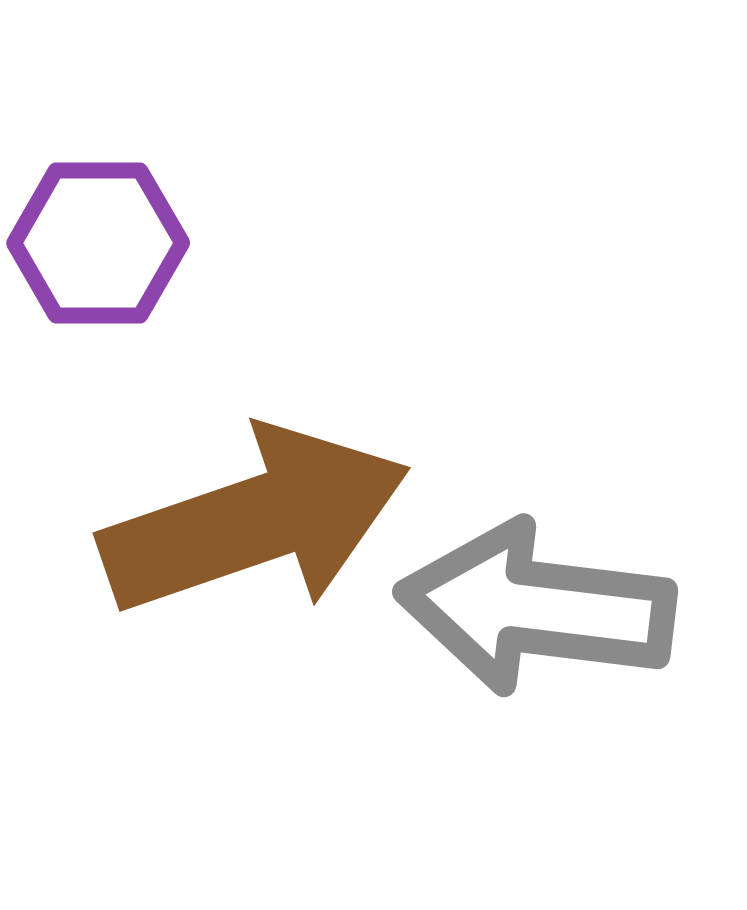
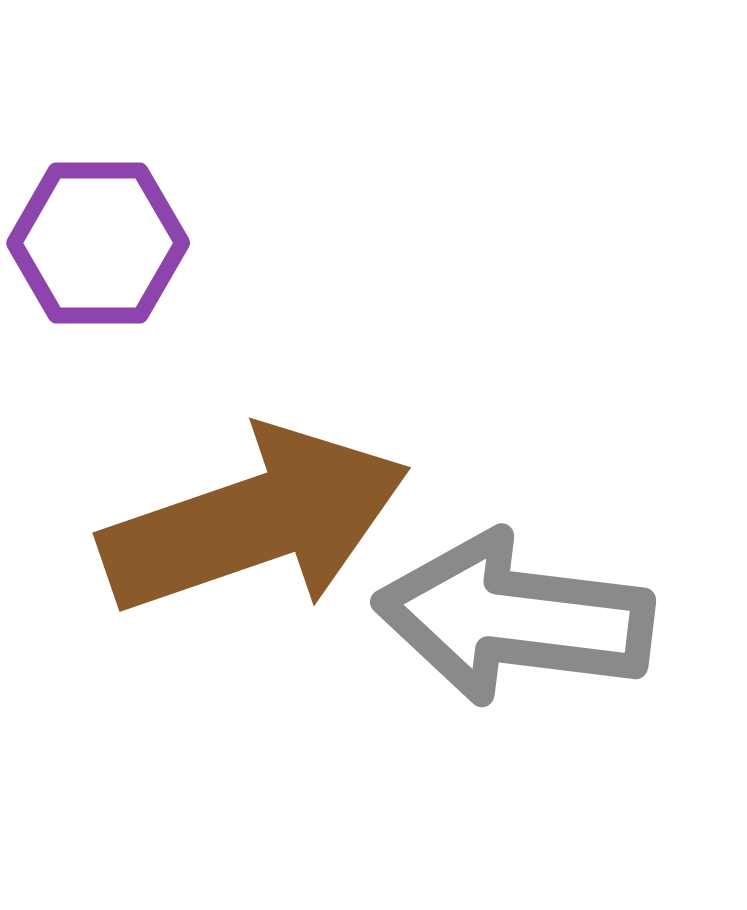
gray arrow: moved 22 px left, 10 px down
